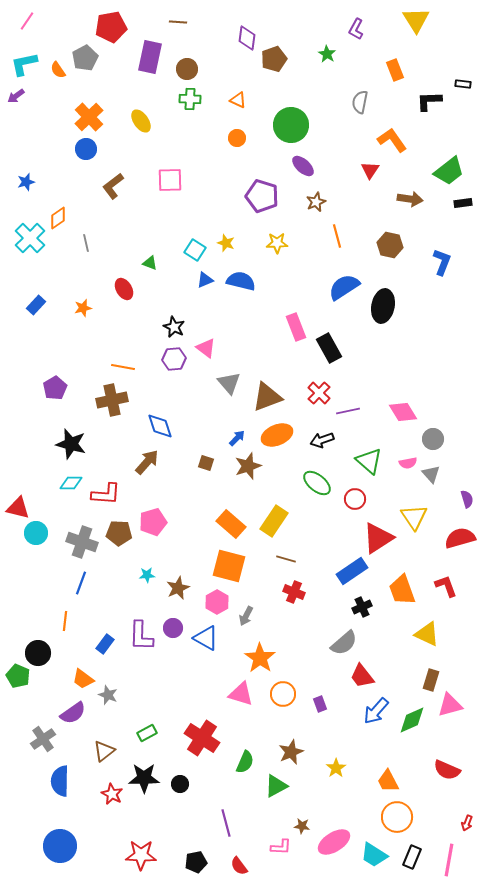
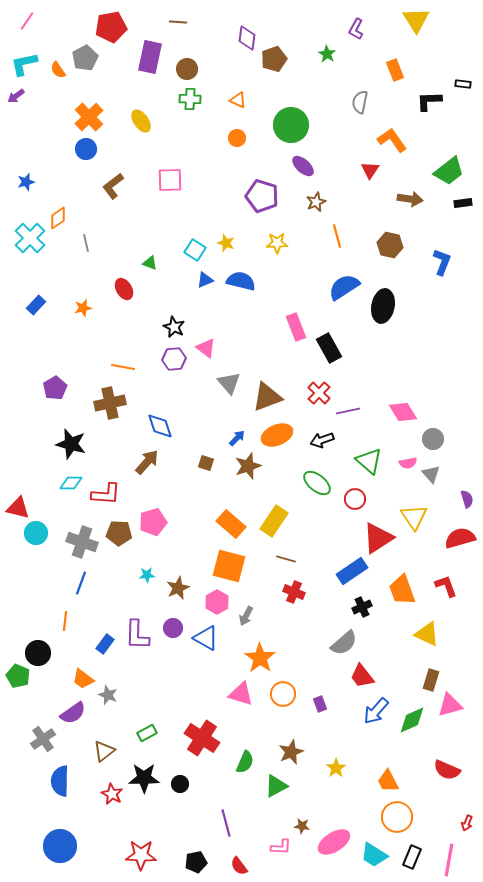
brown cross at (112, 400): moved 2 px left, 3 px down
purple L-shape at (141, 636): moved 4 px left, 1 px up
